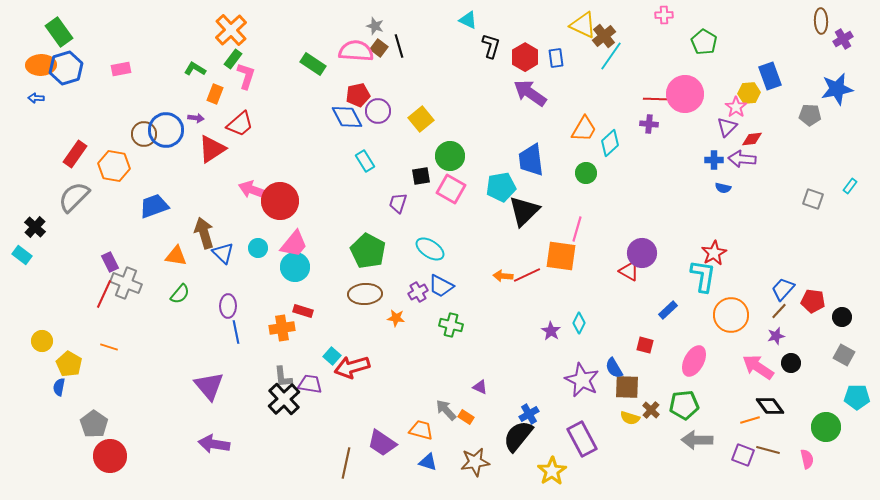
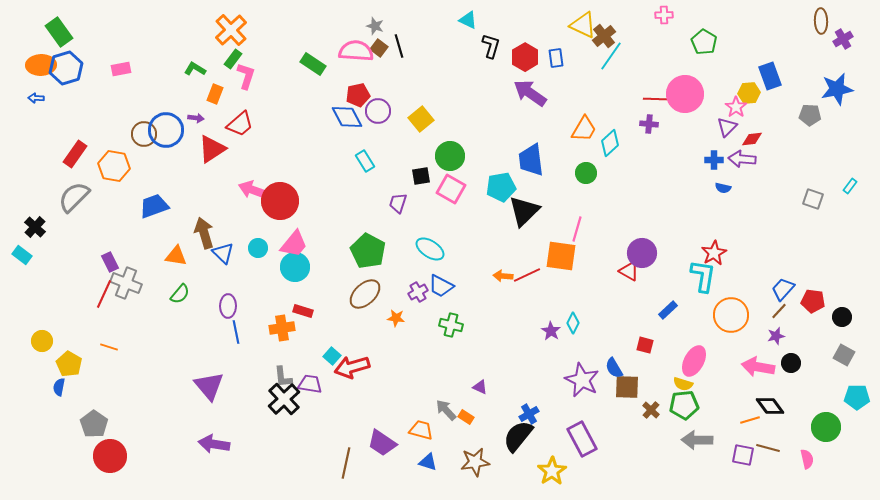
brown ellipse at (365, 294): rotated 40 degrees counterclockwise
cyan diamond at (579, 323): moved 6 px left
pink arrow at (758, 367): rotated 24 degrees counterclockwise
yellow semicircle at (630, 418): moved 53 px right, 34 px up
brown line at (768, 450): moved 2 px up
purple square at (743, 455): rotated 10 degrees counterclockwise
